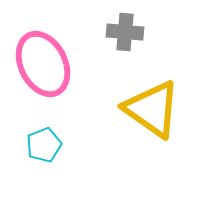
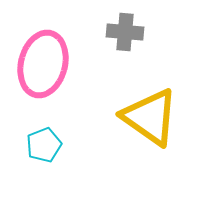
pink ellipse: rotated 40 degrees clockwise
yellow triangle: moved 2 px left, 8 px down
